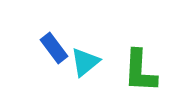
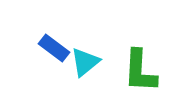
blue rectangle: rotated 16 degrees counterclockwise
